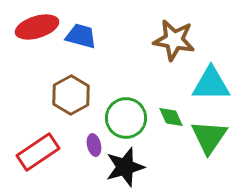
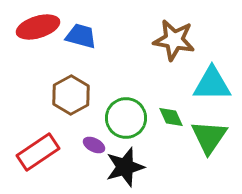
red ellipse: moved 1 px right
cyan triangle: moved 1 px right
purple ellipse: rotated 50 degrees counterclockwise
